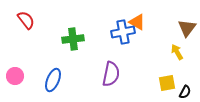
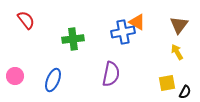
brown triangle: moved 8 px left, 3 px up
